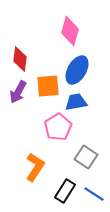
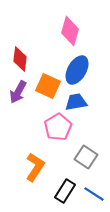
orange square: rotated 30 degrees clockwise
